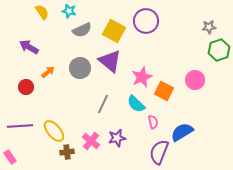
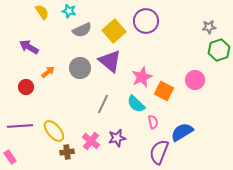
yellow square: rotated 20 degrees clockwise
